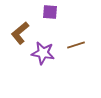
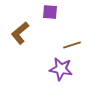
brown line: moved 4 px left
purple star: moved 18 px right, 16 px down
